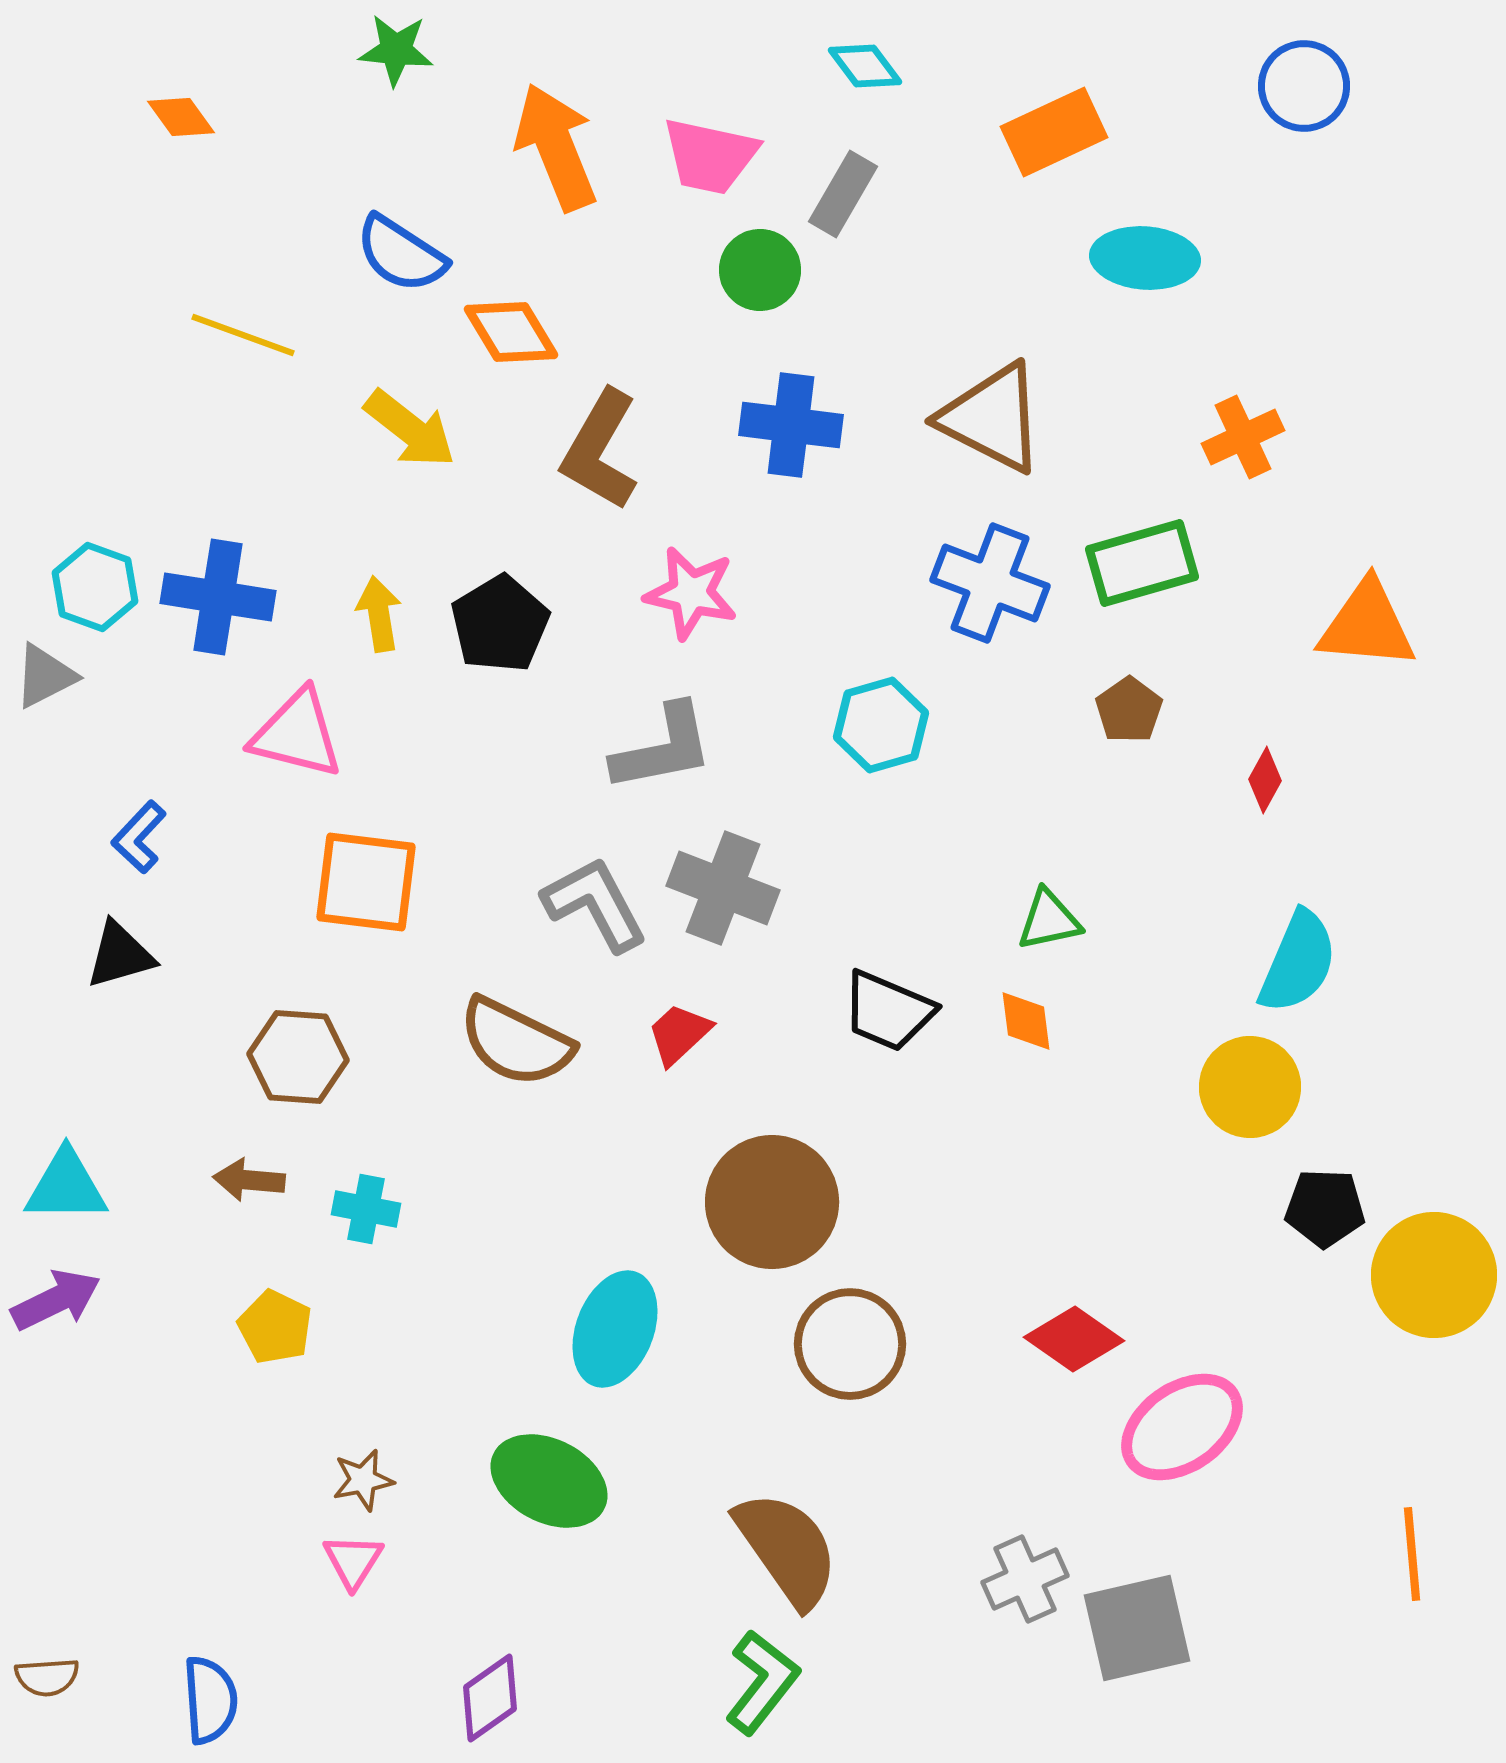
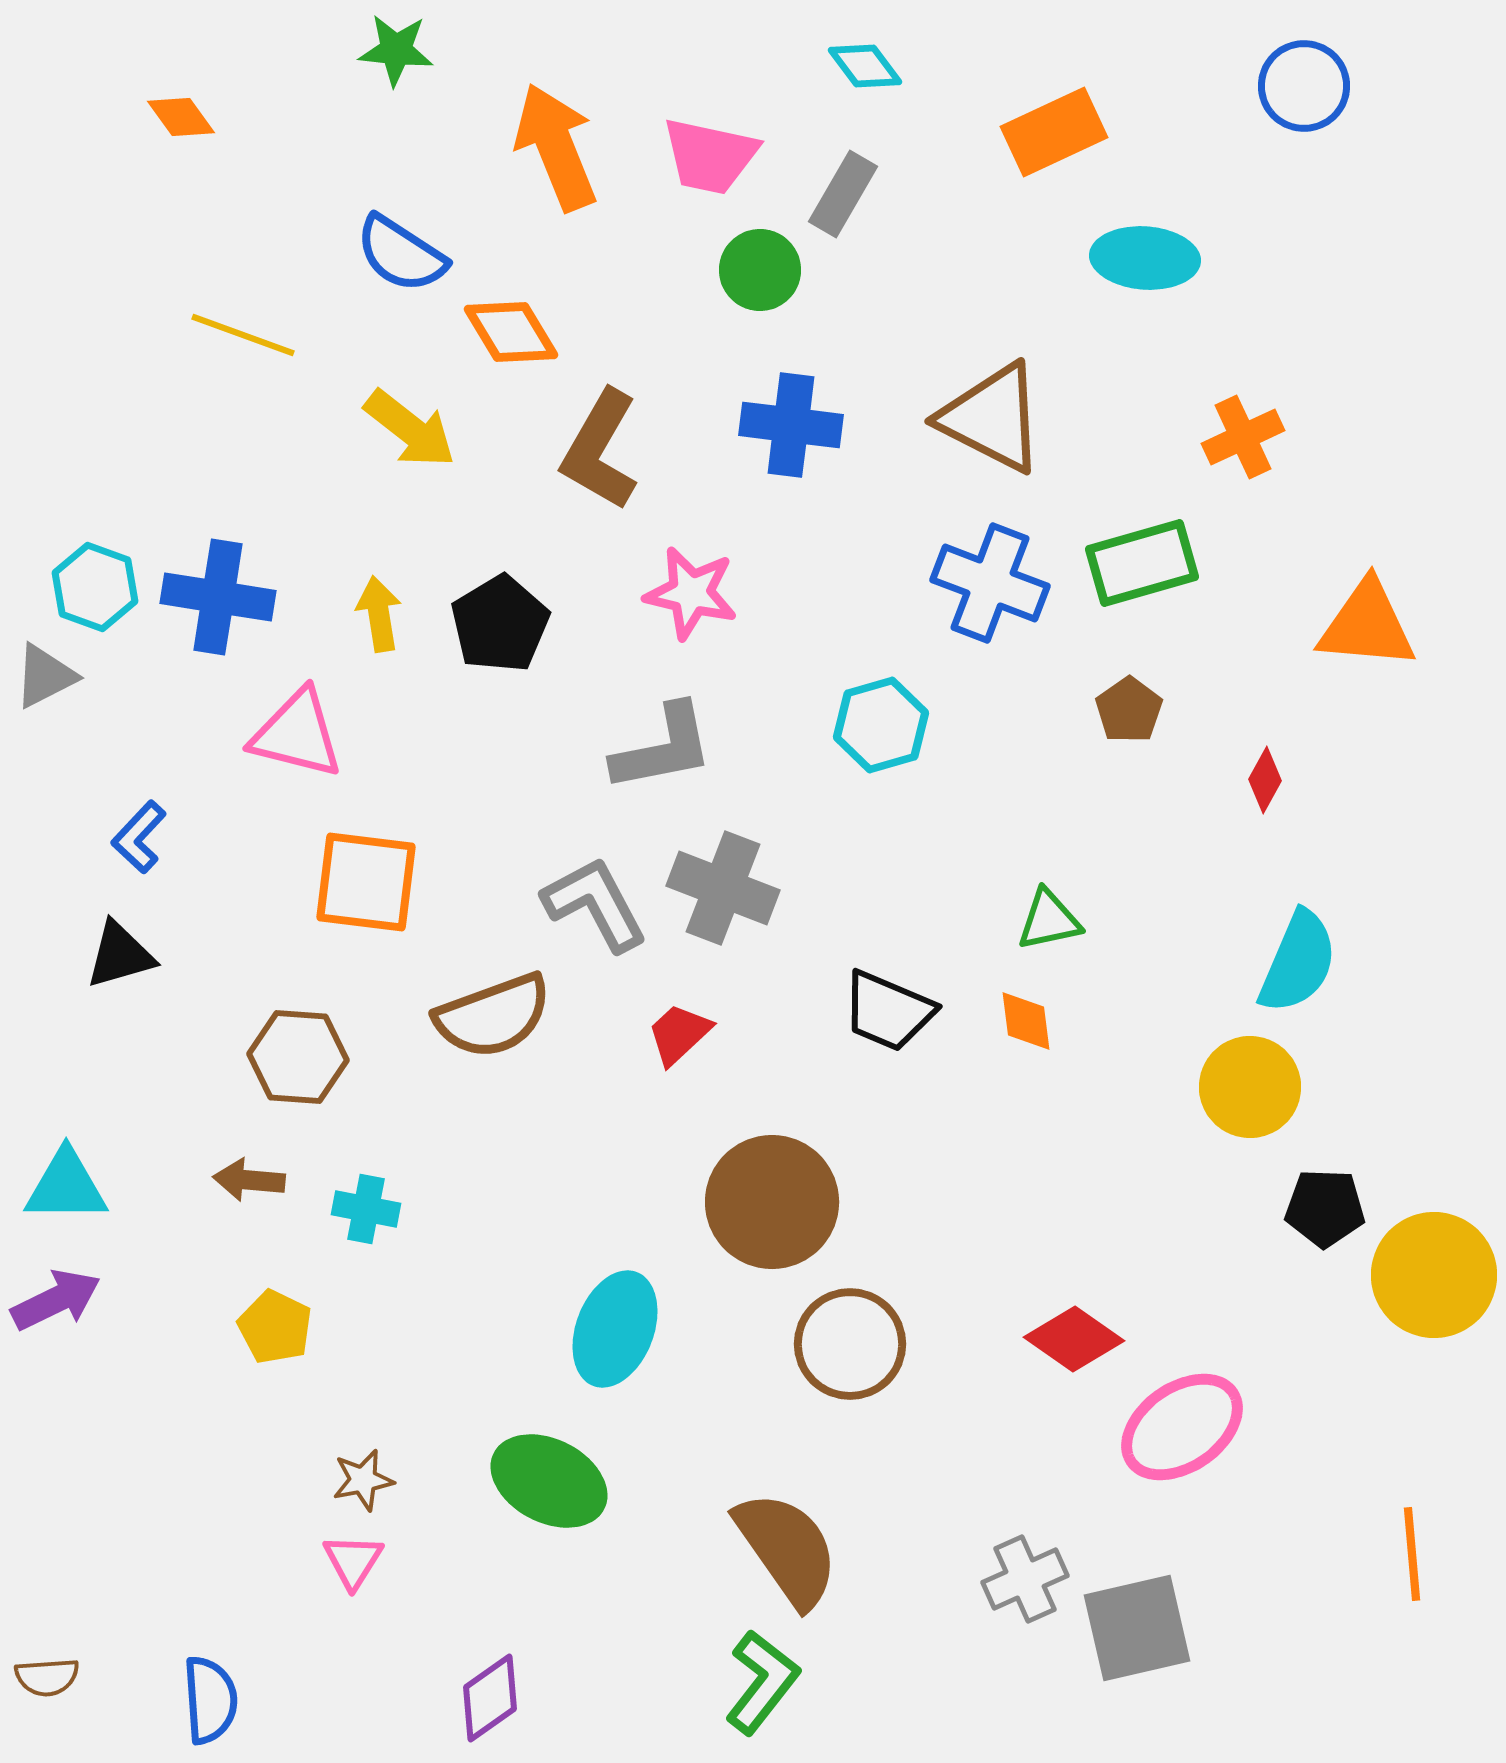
brown semicircle at (516, 1042): moved 23 px left, 26 px up; rotated 46 degrees counterclockwise
